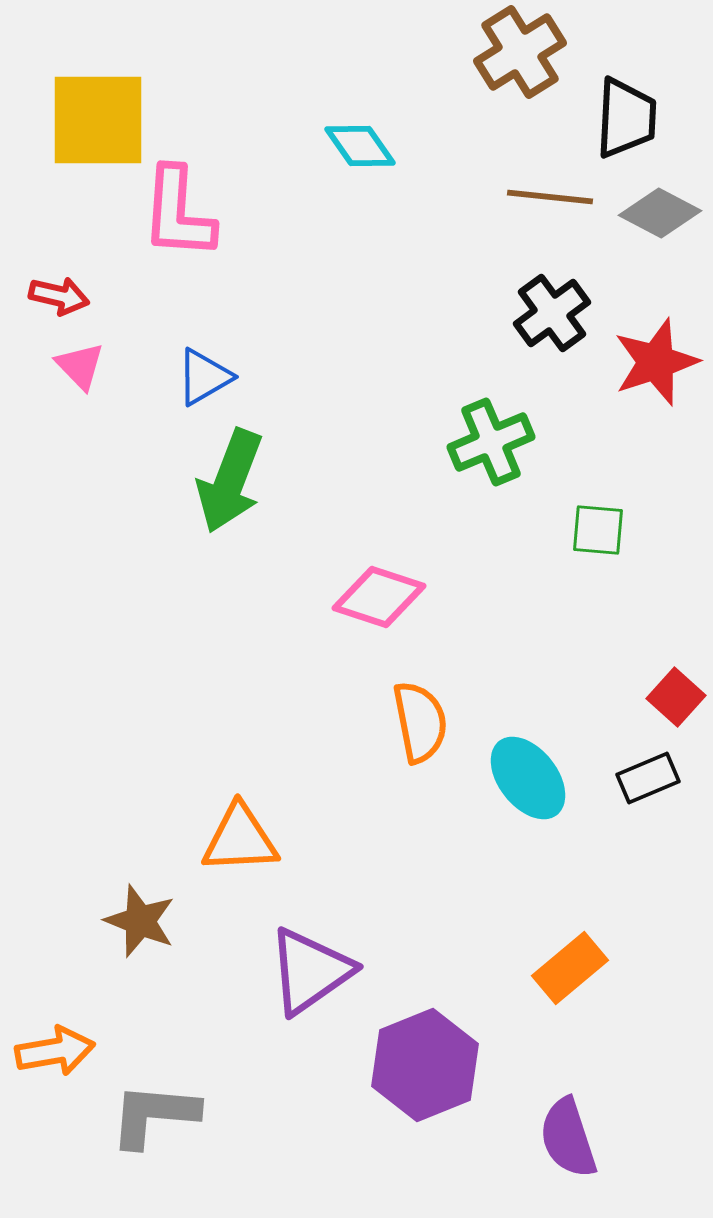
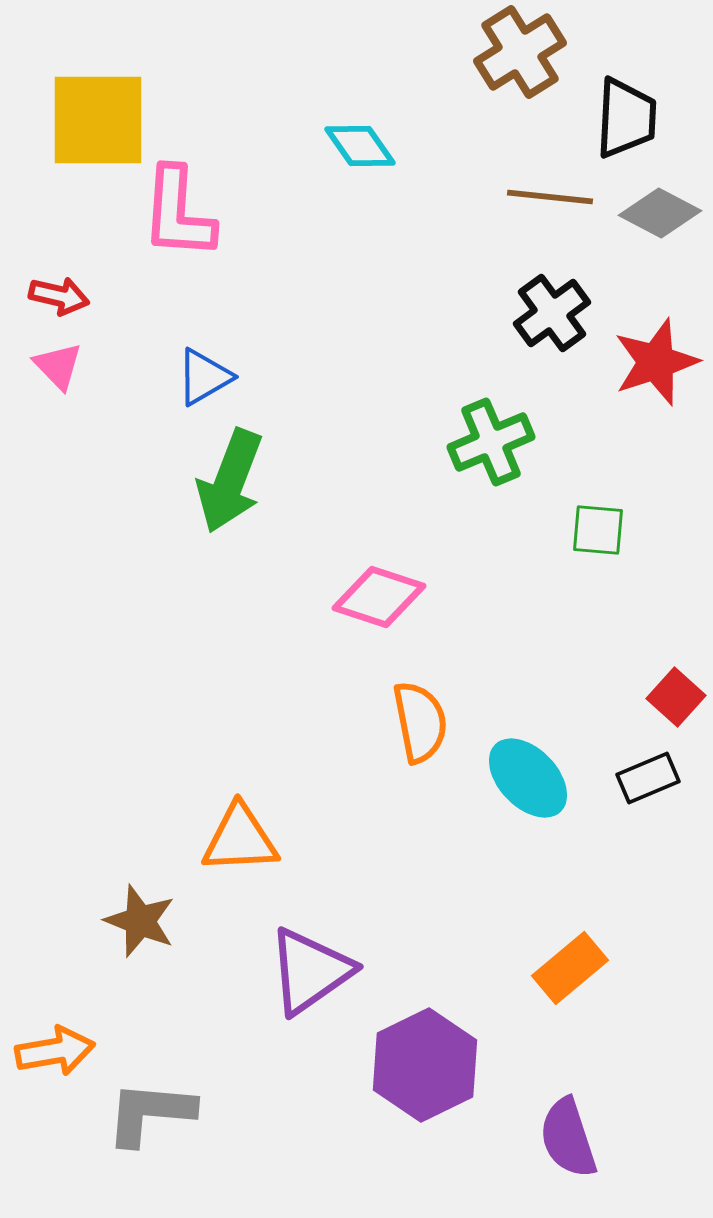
pink triangle: moved 22 px left
cyan ellipse: rotated 6 degrees counterclockwise
purple hexagon: rotated 4 degrees counterclockwise
gray L-shape: moved 4 px left, 2 px up
